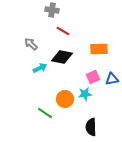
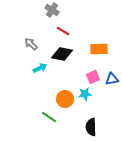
gray cross: rotated 24 degrees clockwise
black diamond: moved 3 px up
green line: moved 4 px right, 4 px down
